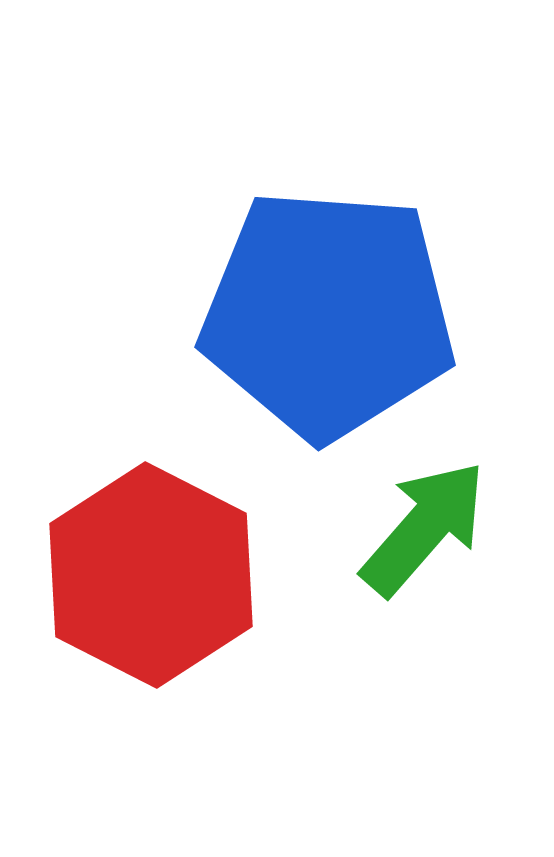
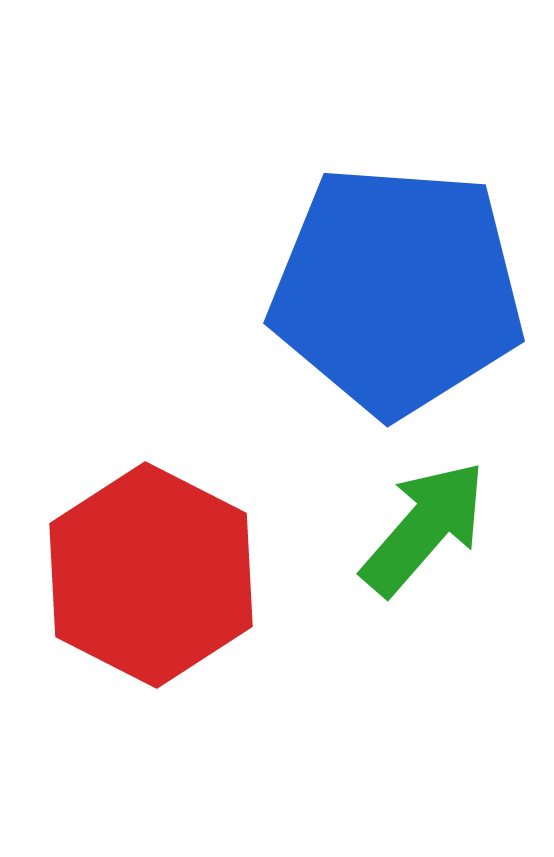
blue pentagon: moved 69 px right, 24 px up
